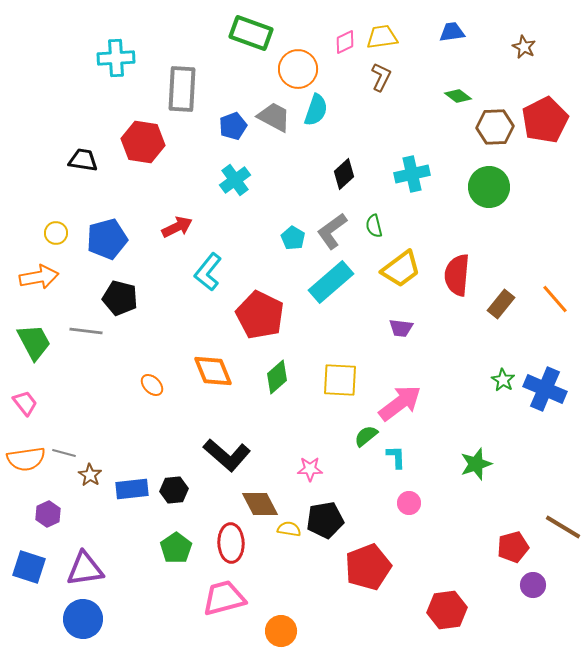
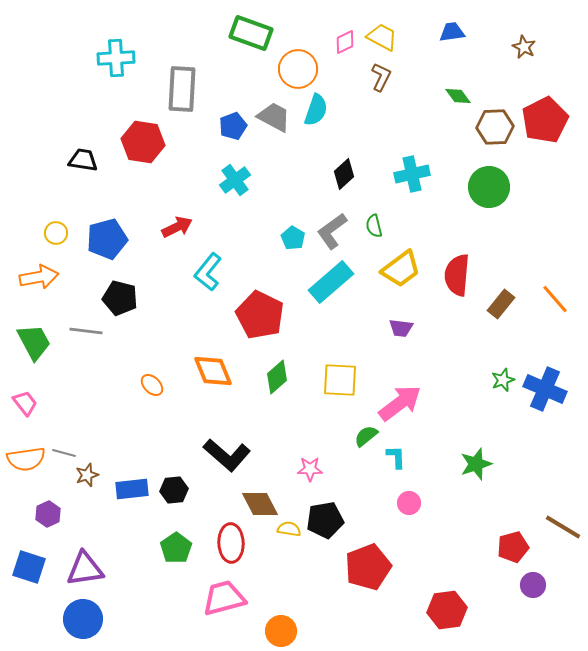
yellow trapezoid at (382, 37): rotated 36 degrees clockwise
green diamond at (458, 96): rotated 16 degrees clockwise
green star at (503, 380): rotated 20 degrees clockwise
brown star at (90, 475): moved 3 px left; rotated 20 degrees clockwise
